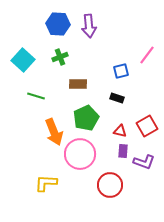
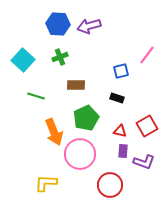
purple arrow: rotated 80 degrees clockwise
brown rectangle: moved 2 px left, 1 px down
